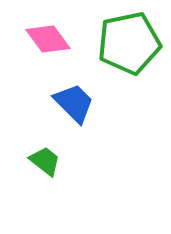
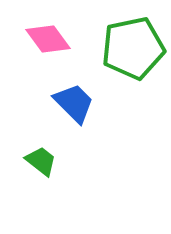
green pentagon: moved 4 px right, 5 px down
green trapezoid: moved 4 px left
